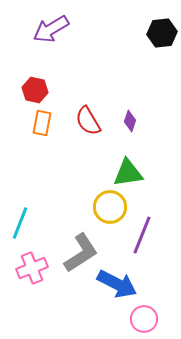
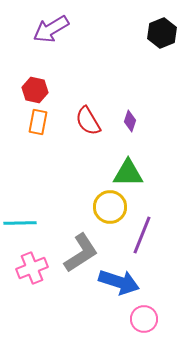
black hexagon: rotated 16 degrees counterclockwise
orange rectangle: moved 4 px left, 1 px up
green triangle: rotated 8 degrees clockwise
cyan line: rotated 68 degrees clockwise
blue arrow: moved 2 px right, 2 px up; rotated 9 degrees counterclockwise
